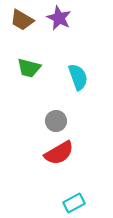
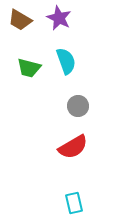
brown trapezoid: moved 2 px left
cyan semicircle: moved 12 px left, 16 px up
gray circle: moved 22 px right, 15 px up
red semicircle: moved 14 px right, 6 px up
cyan rectangle: rotated 75 degrees counterclockwise
